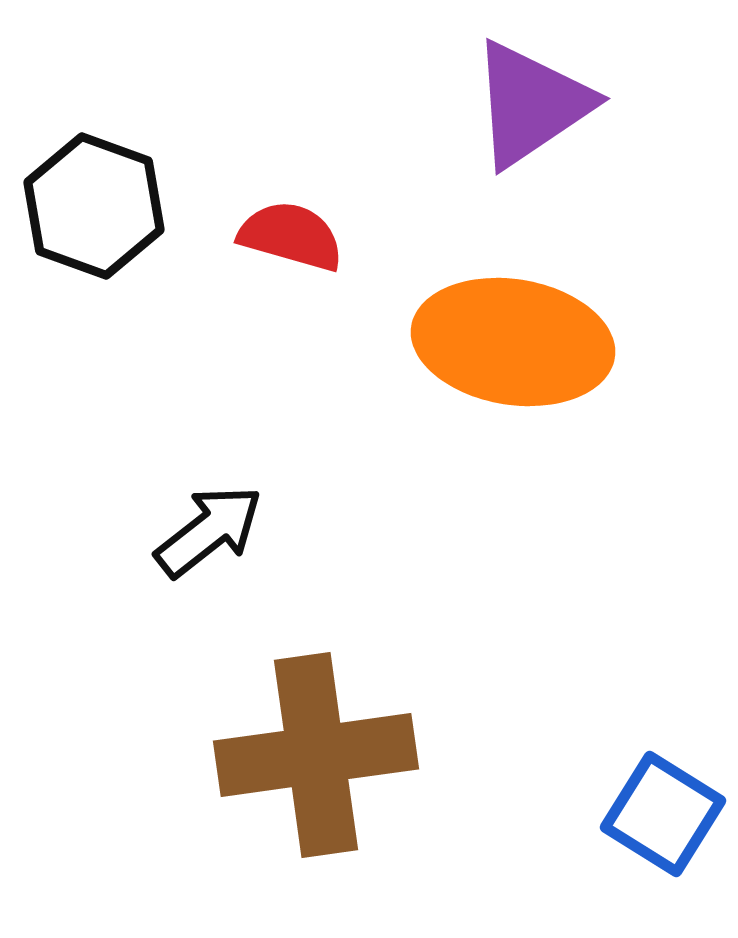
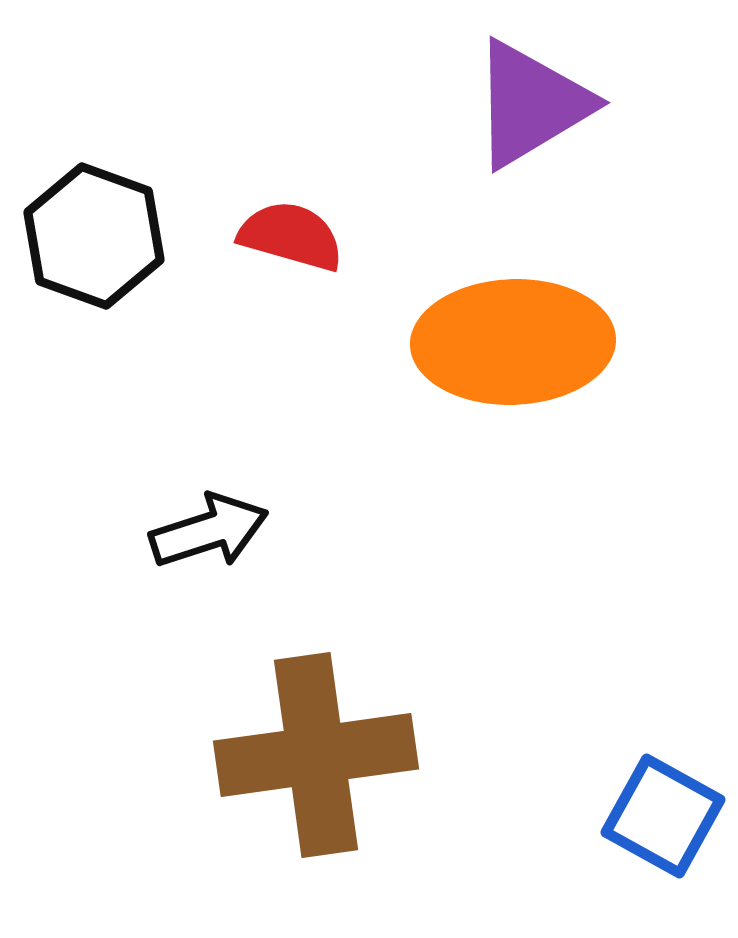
purple triangle: rotated 3 degrees clockwise
black hexagon: moved 30 px down
orange ellipse: rotated 11 degrees counterclockwise
black arrow: rotated 20 degrees clockwise
blue square: moved 2 px down; rotated 3 degrees counterclockwise
